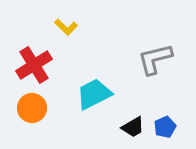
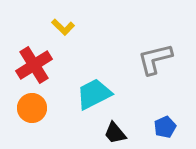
yellow L-shape: moved 3 px left
black trapezoid: moved 18 px left, 6 px down; rotated 80 degrees clockwise
